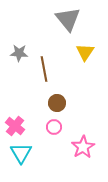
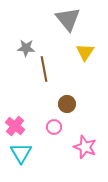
gray star: moved 7 px right, 5 px up
brown circle: moved 10 px right, 1 px down
pink star: moved 2 px right; rotated 20 degrees counterclockwise
